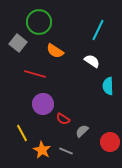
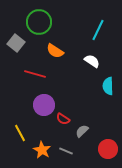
gray square: moved 2 px left
purple circle: moved 1 px right, 1 px down
yellow line: moved 2 px left
red circle: moved 2 px left, 7 px down
